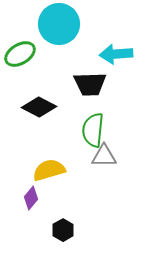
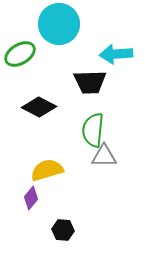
black trapezoid: moved 2 px up
yellow semicircle: moved 2 px left
black hexagon: rotated 25 degrees counterclockwise
